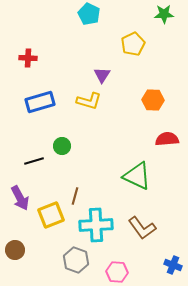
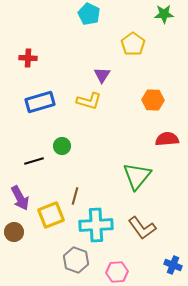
yellow pentagon: rotated 10 degrees counterclockwise
green triangle: rotated 44 degrees clockwise
brown circle: moved 1 px left, 18 px up
pink hexagon: rotated 10 degrees counterclockwise
